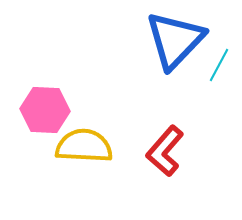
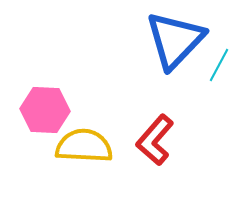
red L-shape: moved 10 px left, 11 px up
